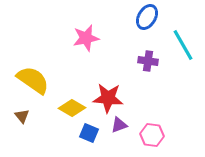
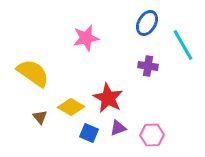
blue ellipse: moved 6 px down
purple cross: moved 5 px down
yellow semicircle: moved 7 px up
red star: rotated 24 degrees clockwise
yellow diamond: moved 1 px left, 1 px up
brown triangle: moved 18 px right, 1 px down
purple triangle: moved 1 px left, 3 px down
pink hexagon: rotated 10 degrees counterclockwise
